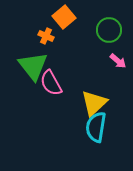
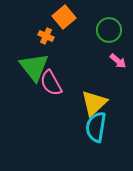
green triangle: moved 1 px right, 1 px down
